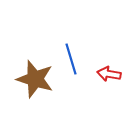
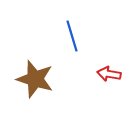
blue line: moved 1 px right, 23 px up
